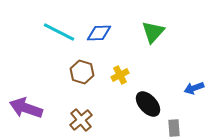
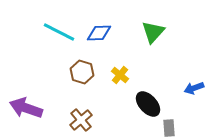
yellow cross: rotated 24 degrees counterclockwise
gray rectangle: moved 5 px left
